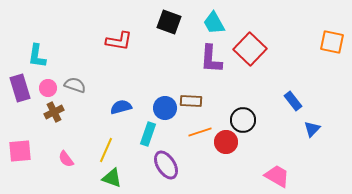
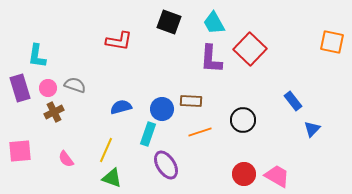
blue circle: moved 3 px left, 1 px down
red circle: moved 18 px right, 32 px down
